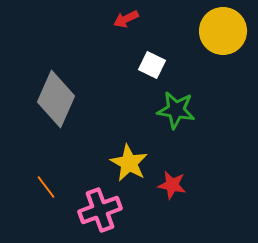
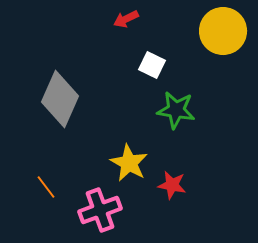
gray diamond: moved 4 px right
